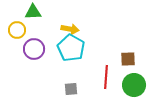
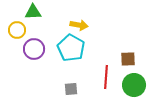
yellow arrow: moved 9 px right, 4 px up
